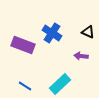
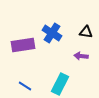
black triangle: moved 2 px left; rotated 16 degrees counterclockwise
purple rectangle: rotated 30 degrees counterclockwise
cyan rectangle: rotated 20 degrees counterclockwise
